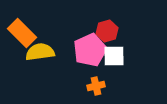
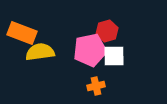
orange rectangle: rotated 24 degrees counterclockwise
pink pentagon: rotated 12 degrees clockwise
